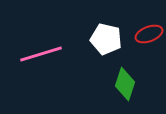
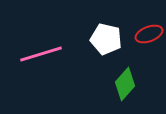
green diamond: rotated 24 degrees clockwise
